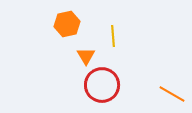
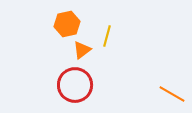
yellow line: moved 6 px left; rotated 20 degrees clockwise
orange triangle: moved 4 px left, 6 px up; rotated 24 degrees clockwise
red circle: moved 27 px left
